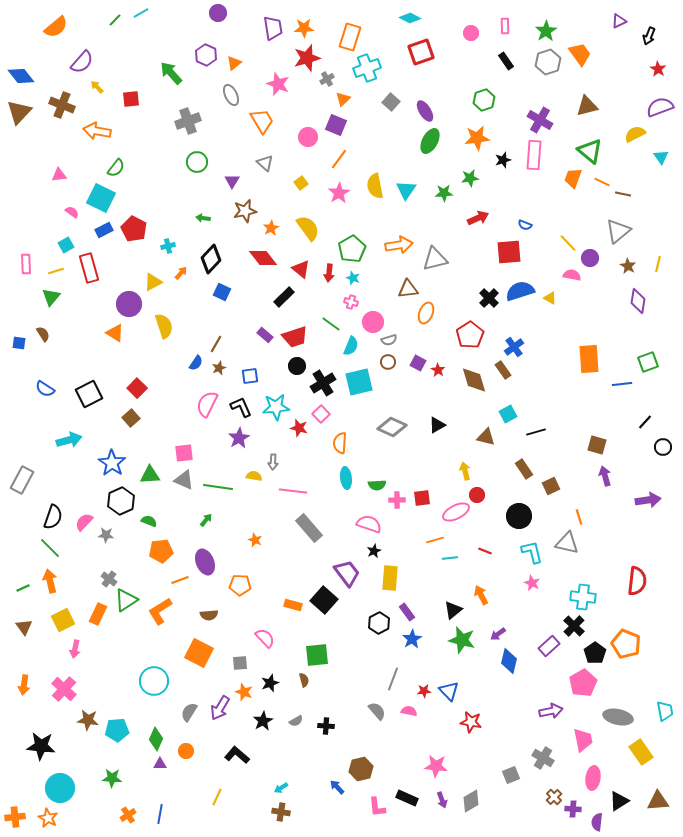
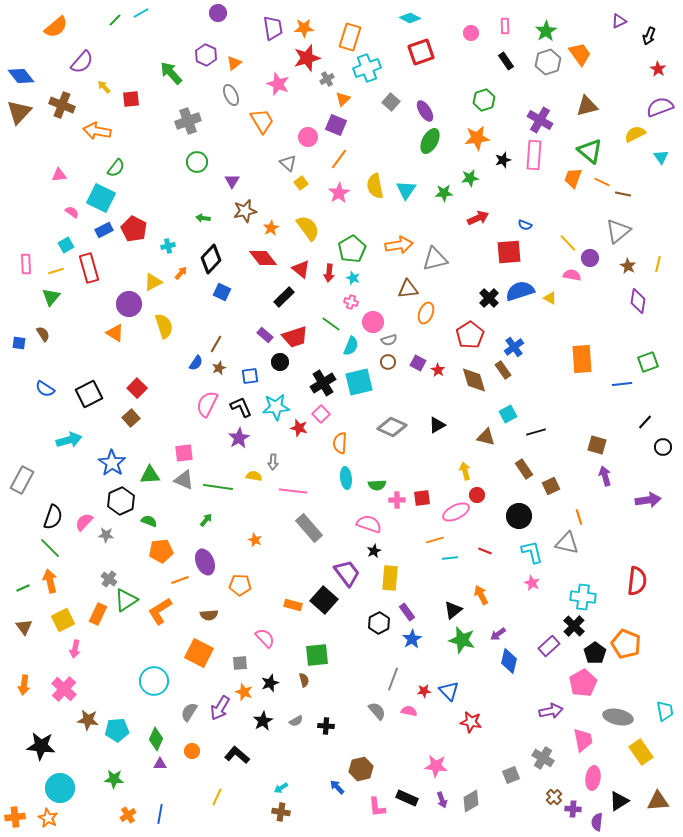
yellow arrow at (97, 87): moved 7 px right
gray triangle at (265, 163): moved 23 px right
orange rectangle at (589, 359): moved 7 px left
black circle at (297, 366): moved 17 px left, 4 px up
orange circle at (186, 751): moved 6 px right
green star at (112, 778): moved 2 px right, 1 px down
